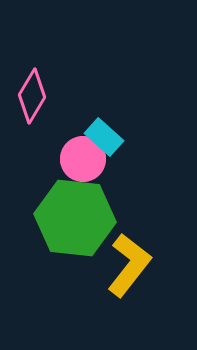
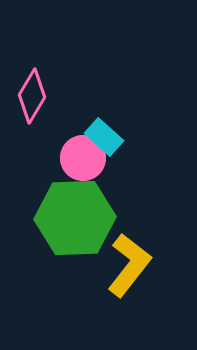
pink circle: moved 1 px up
green hexagon: rotated 8 degrees counterclockwise
